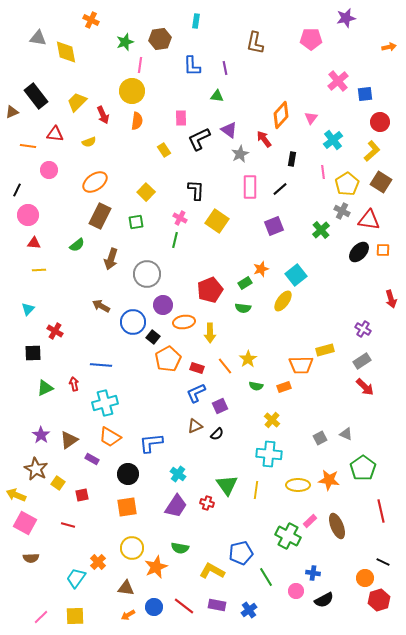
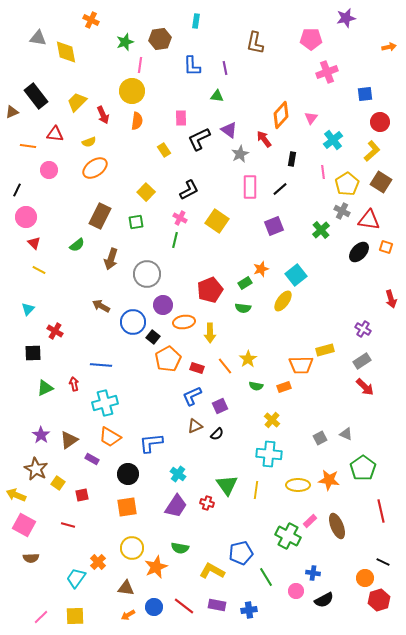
pink cross at (338, 81): moved 11 px left, 9 px up; rotated 20 degrees clockwise
orange ellipse at (95, 182): moved 14 px up
black L-shape at (196, 190): moved 7 px left; rotated 60 degrees clockwise
pink circle at (28, 215): moved 2 px left, 2 px down
red triangle at (34, 243): rotated 40 degrees clockwise
orange square at (383, 250): moved 3 px right, 3 px up; rotated 16 degrees clockwise
yellow line at (39, 270): rotated 32 degrees clockwise
blue L-shape at (196, 393): moved 4 px left, 3 px down
pink square at (25, 523): moved 1 px left, 2 px down
blue cross at (249, 610): rotated 28 degrees clockwise
